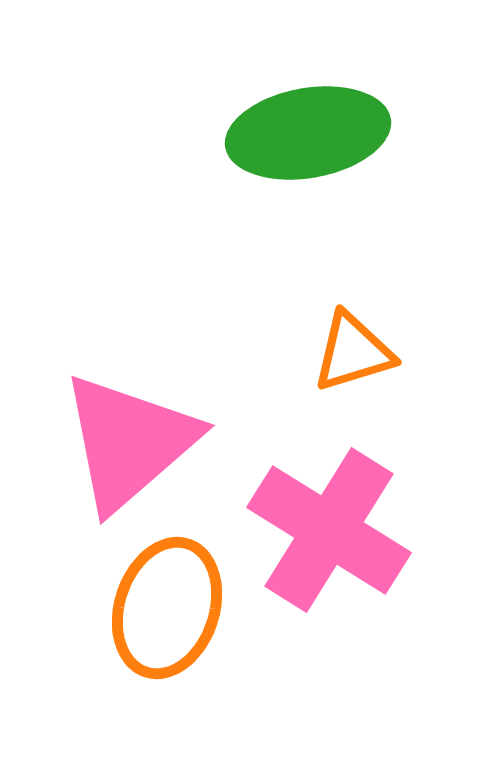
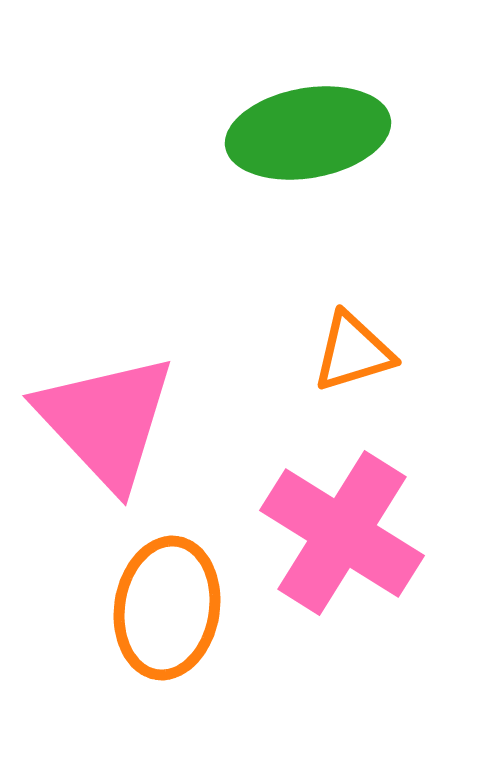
pink triangle: moved 23 px left, 21 px up; rotated 32 degrees counterclockwise
pink cross: moved 13 px right, 3 px down
orange ellipse: rotated 9 degrees counterclockwise
